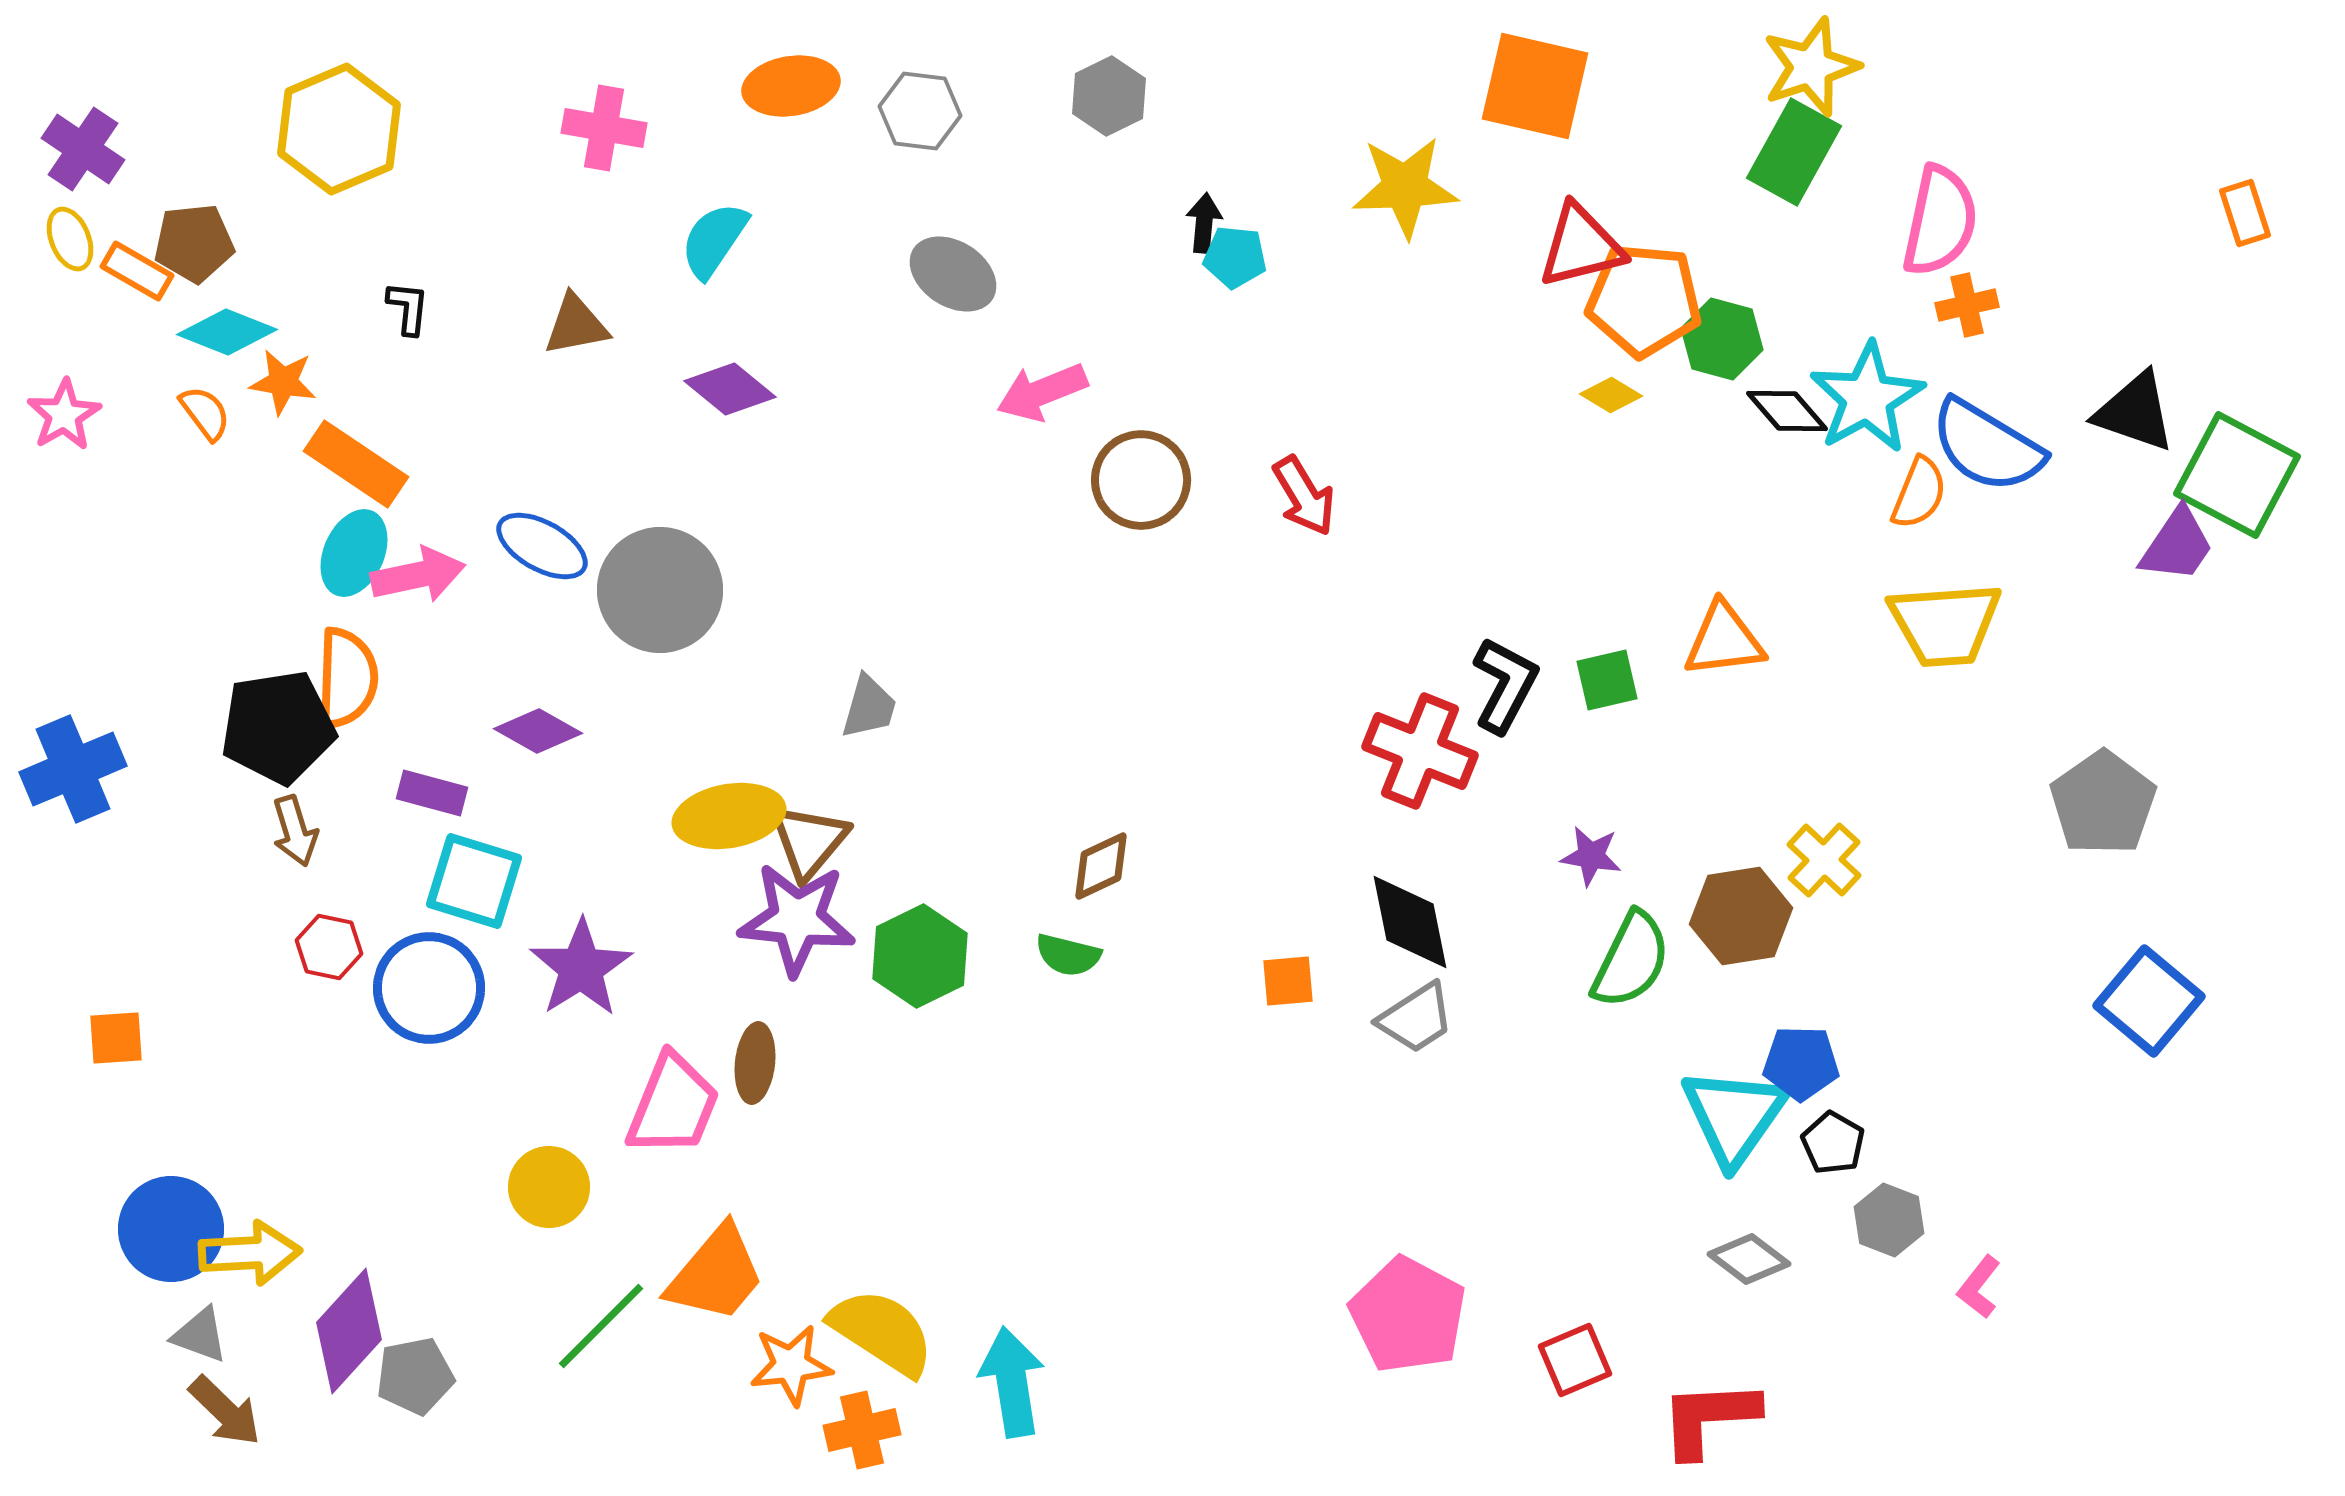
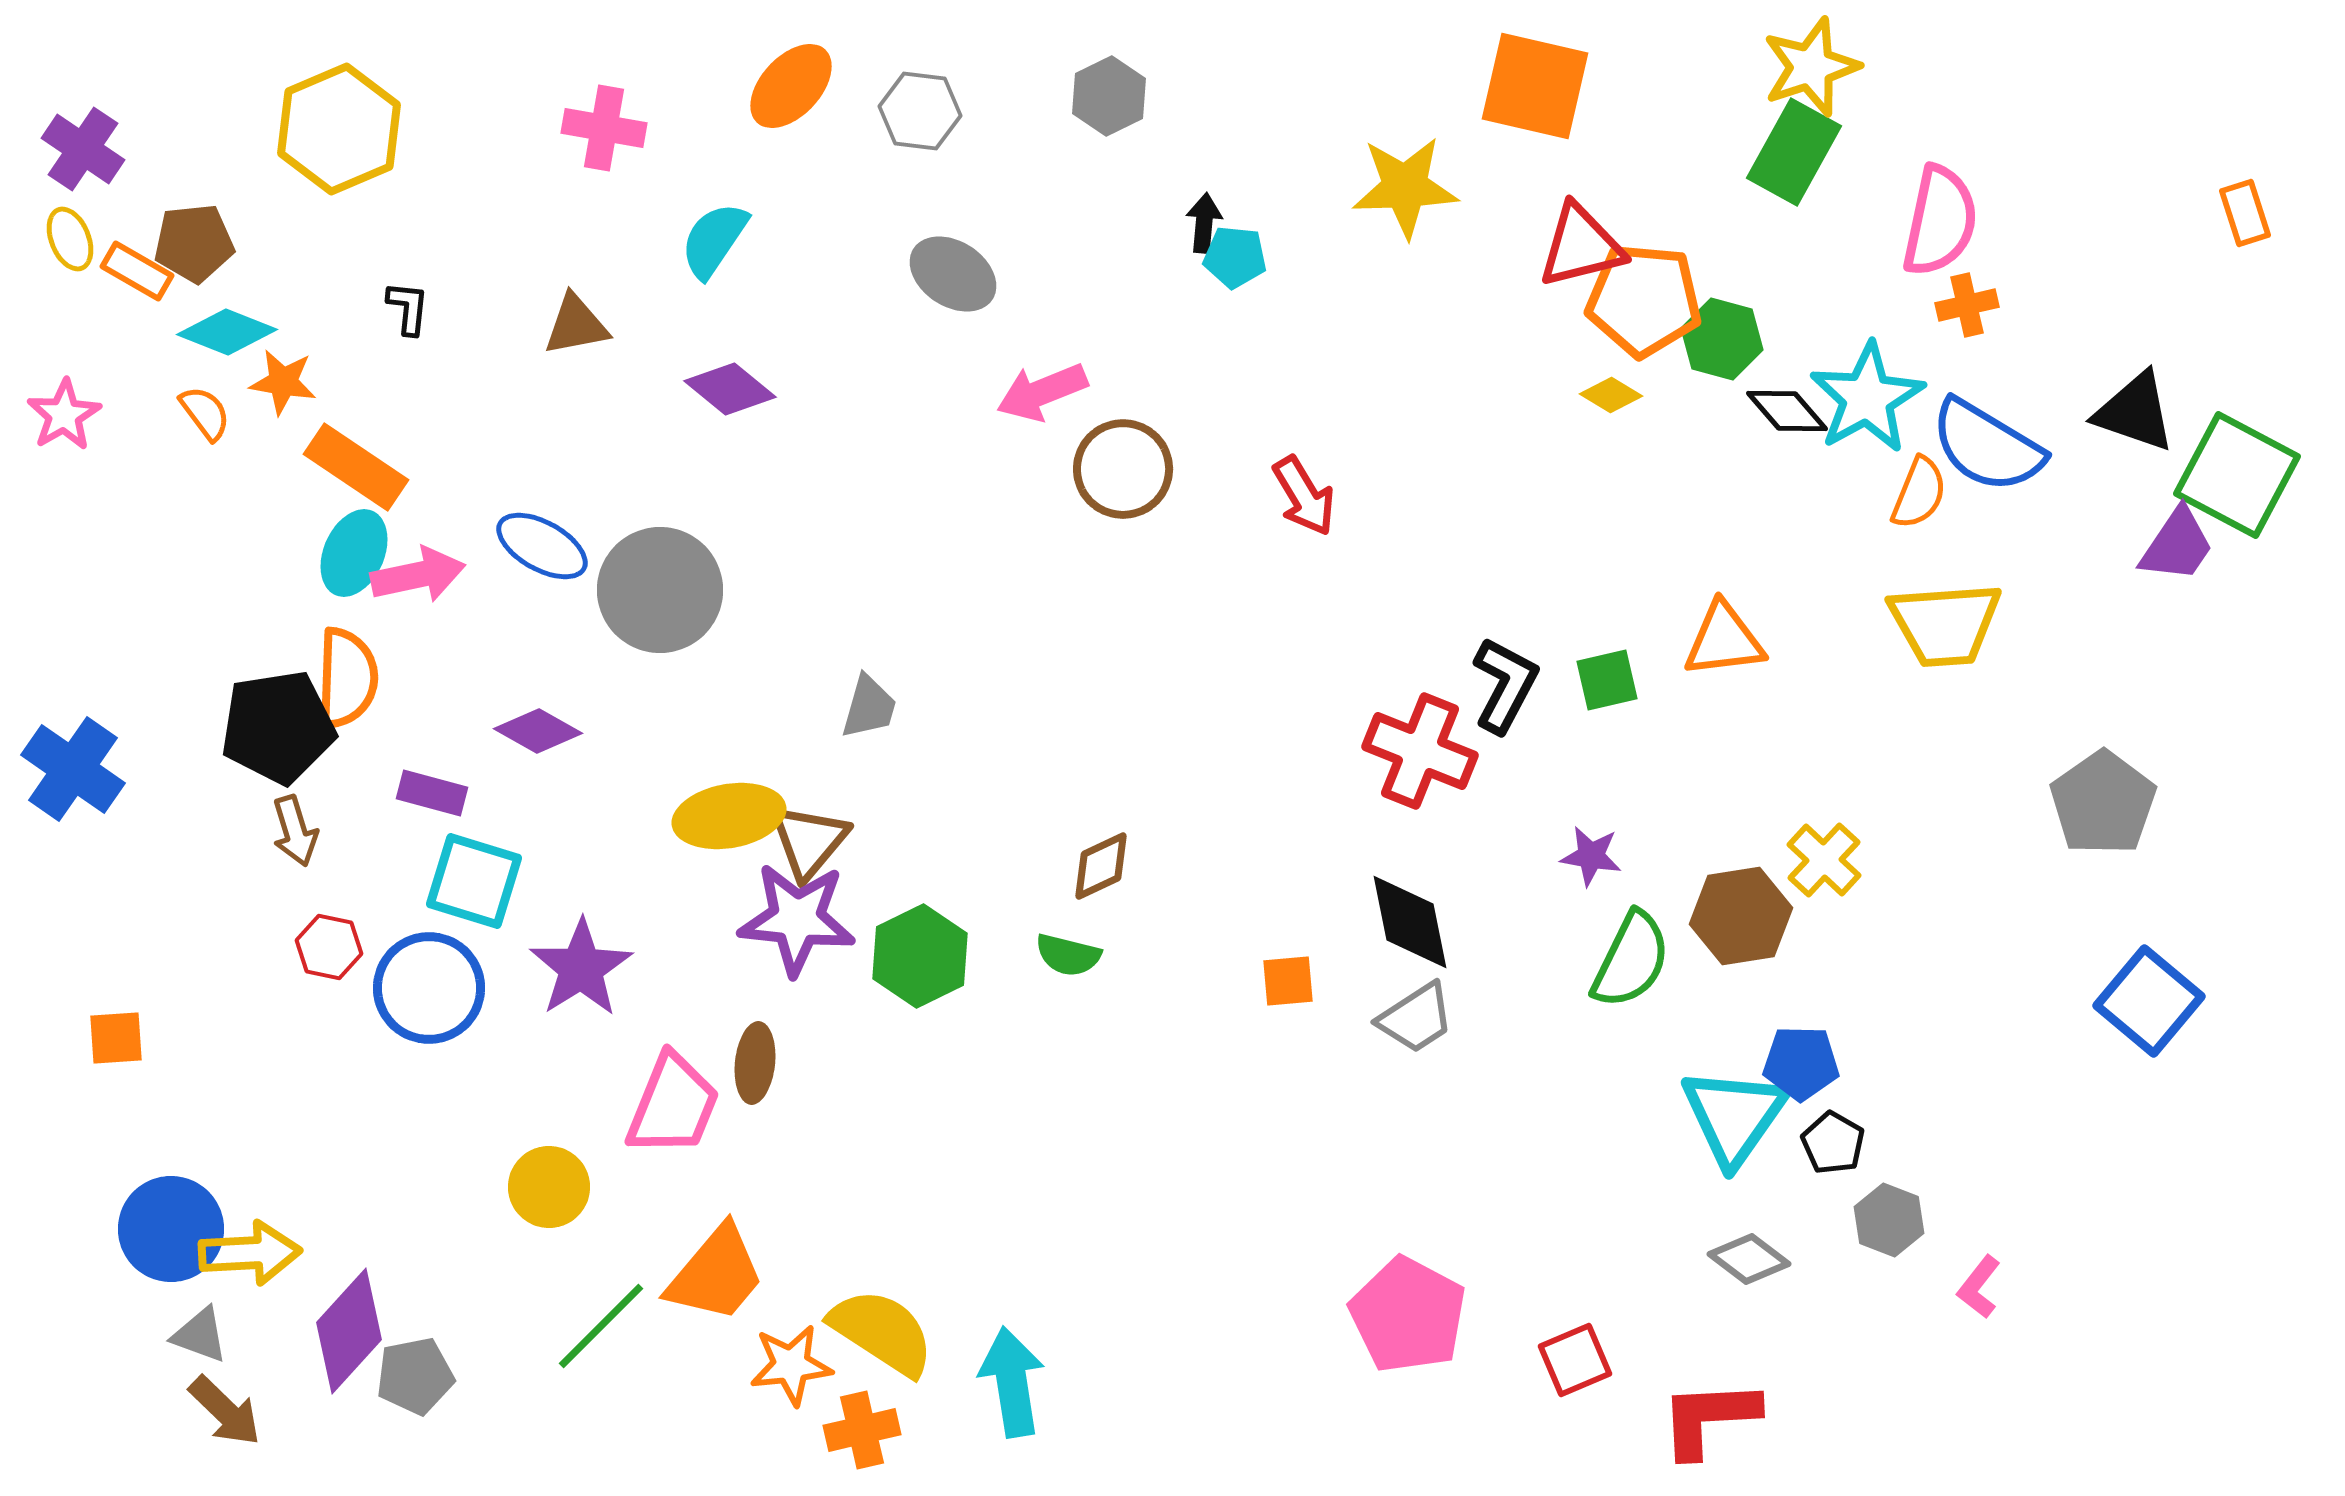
orange ellipse at (791, 86): rotated 38 degrees counterclockwise
orange rectangle at (356, 464): moved 3 px down
brown circle at (1141, 480): moved 18 px left, 11 px up
blue cross at (73, 769): rotated 32 degrees counterclockwise
